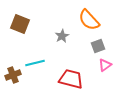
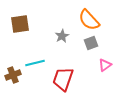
brown square: rotated 30 degrees counterclockwise
gray square: moved 7 px left, 3 px up
red trapezoid: moved 8 px left; rotated 85 degrees counterclockwise
